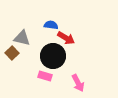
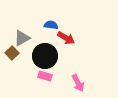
gray triangle: rotated 42 degrees counterclockwise
black circle: moved 8 px left
